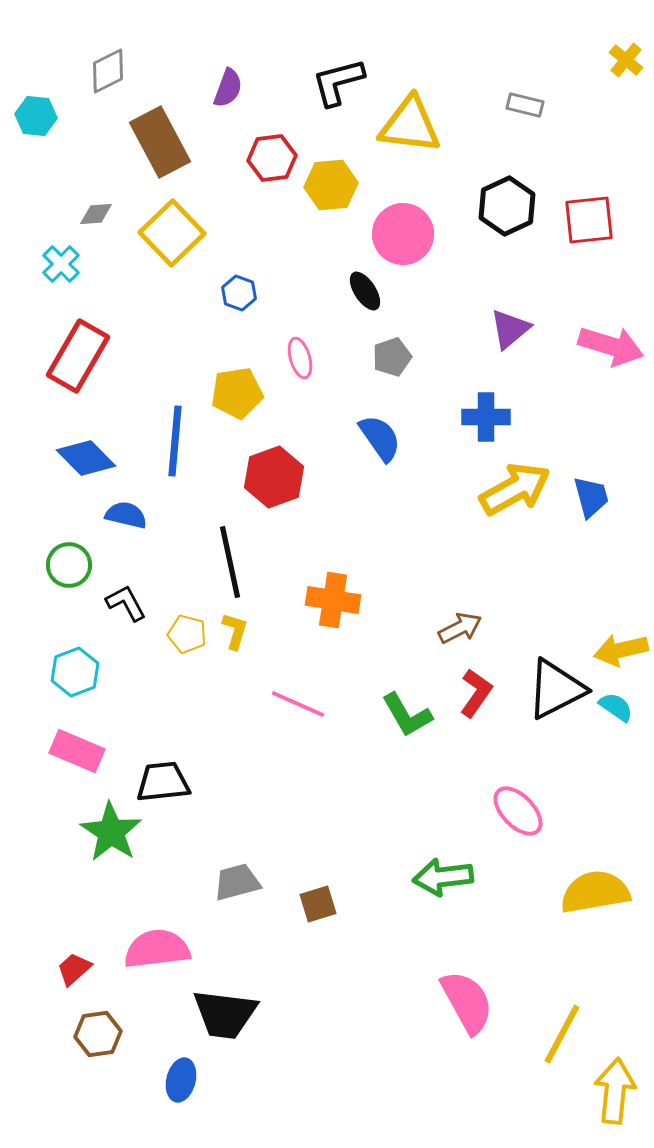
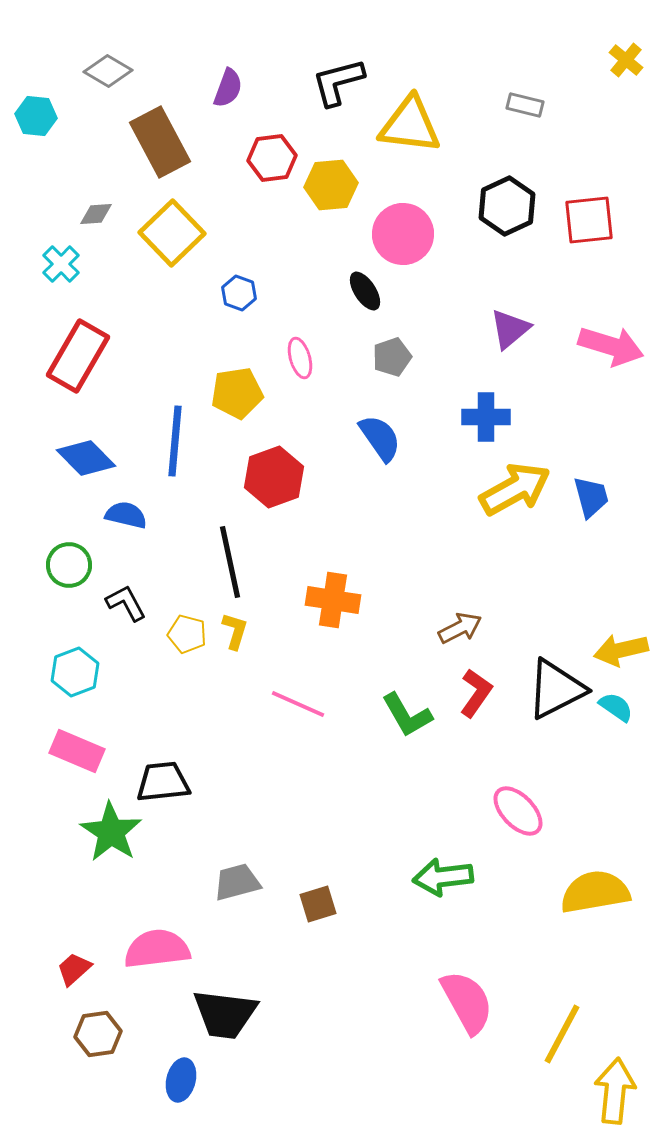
gray diamond at (108, 71): rotated 57 degrees clockwise
